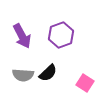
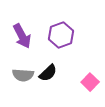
pink square: moved 5 px right, 1 px up; rotated 12 degrees clockwise
